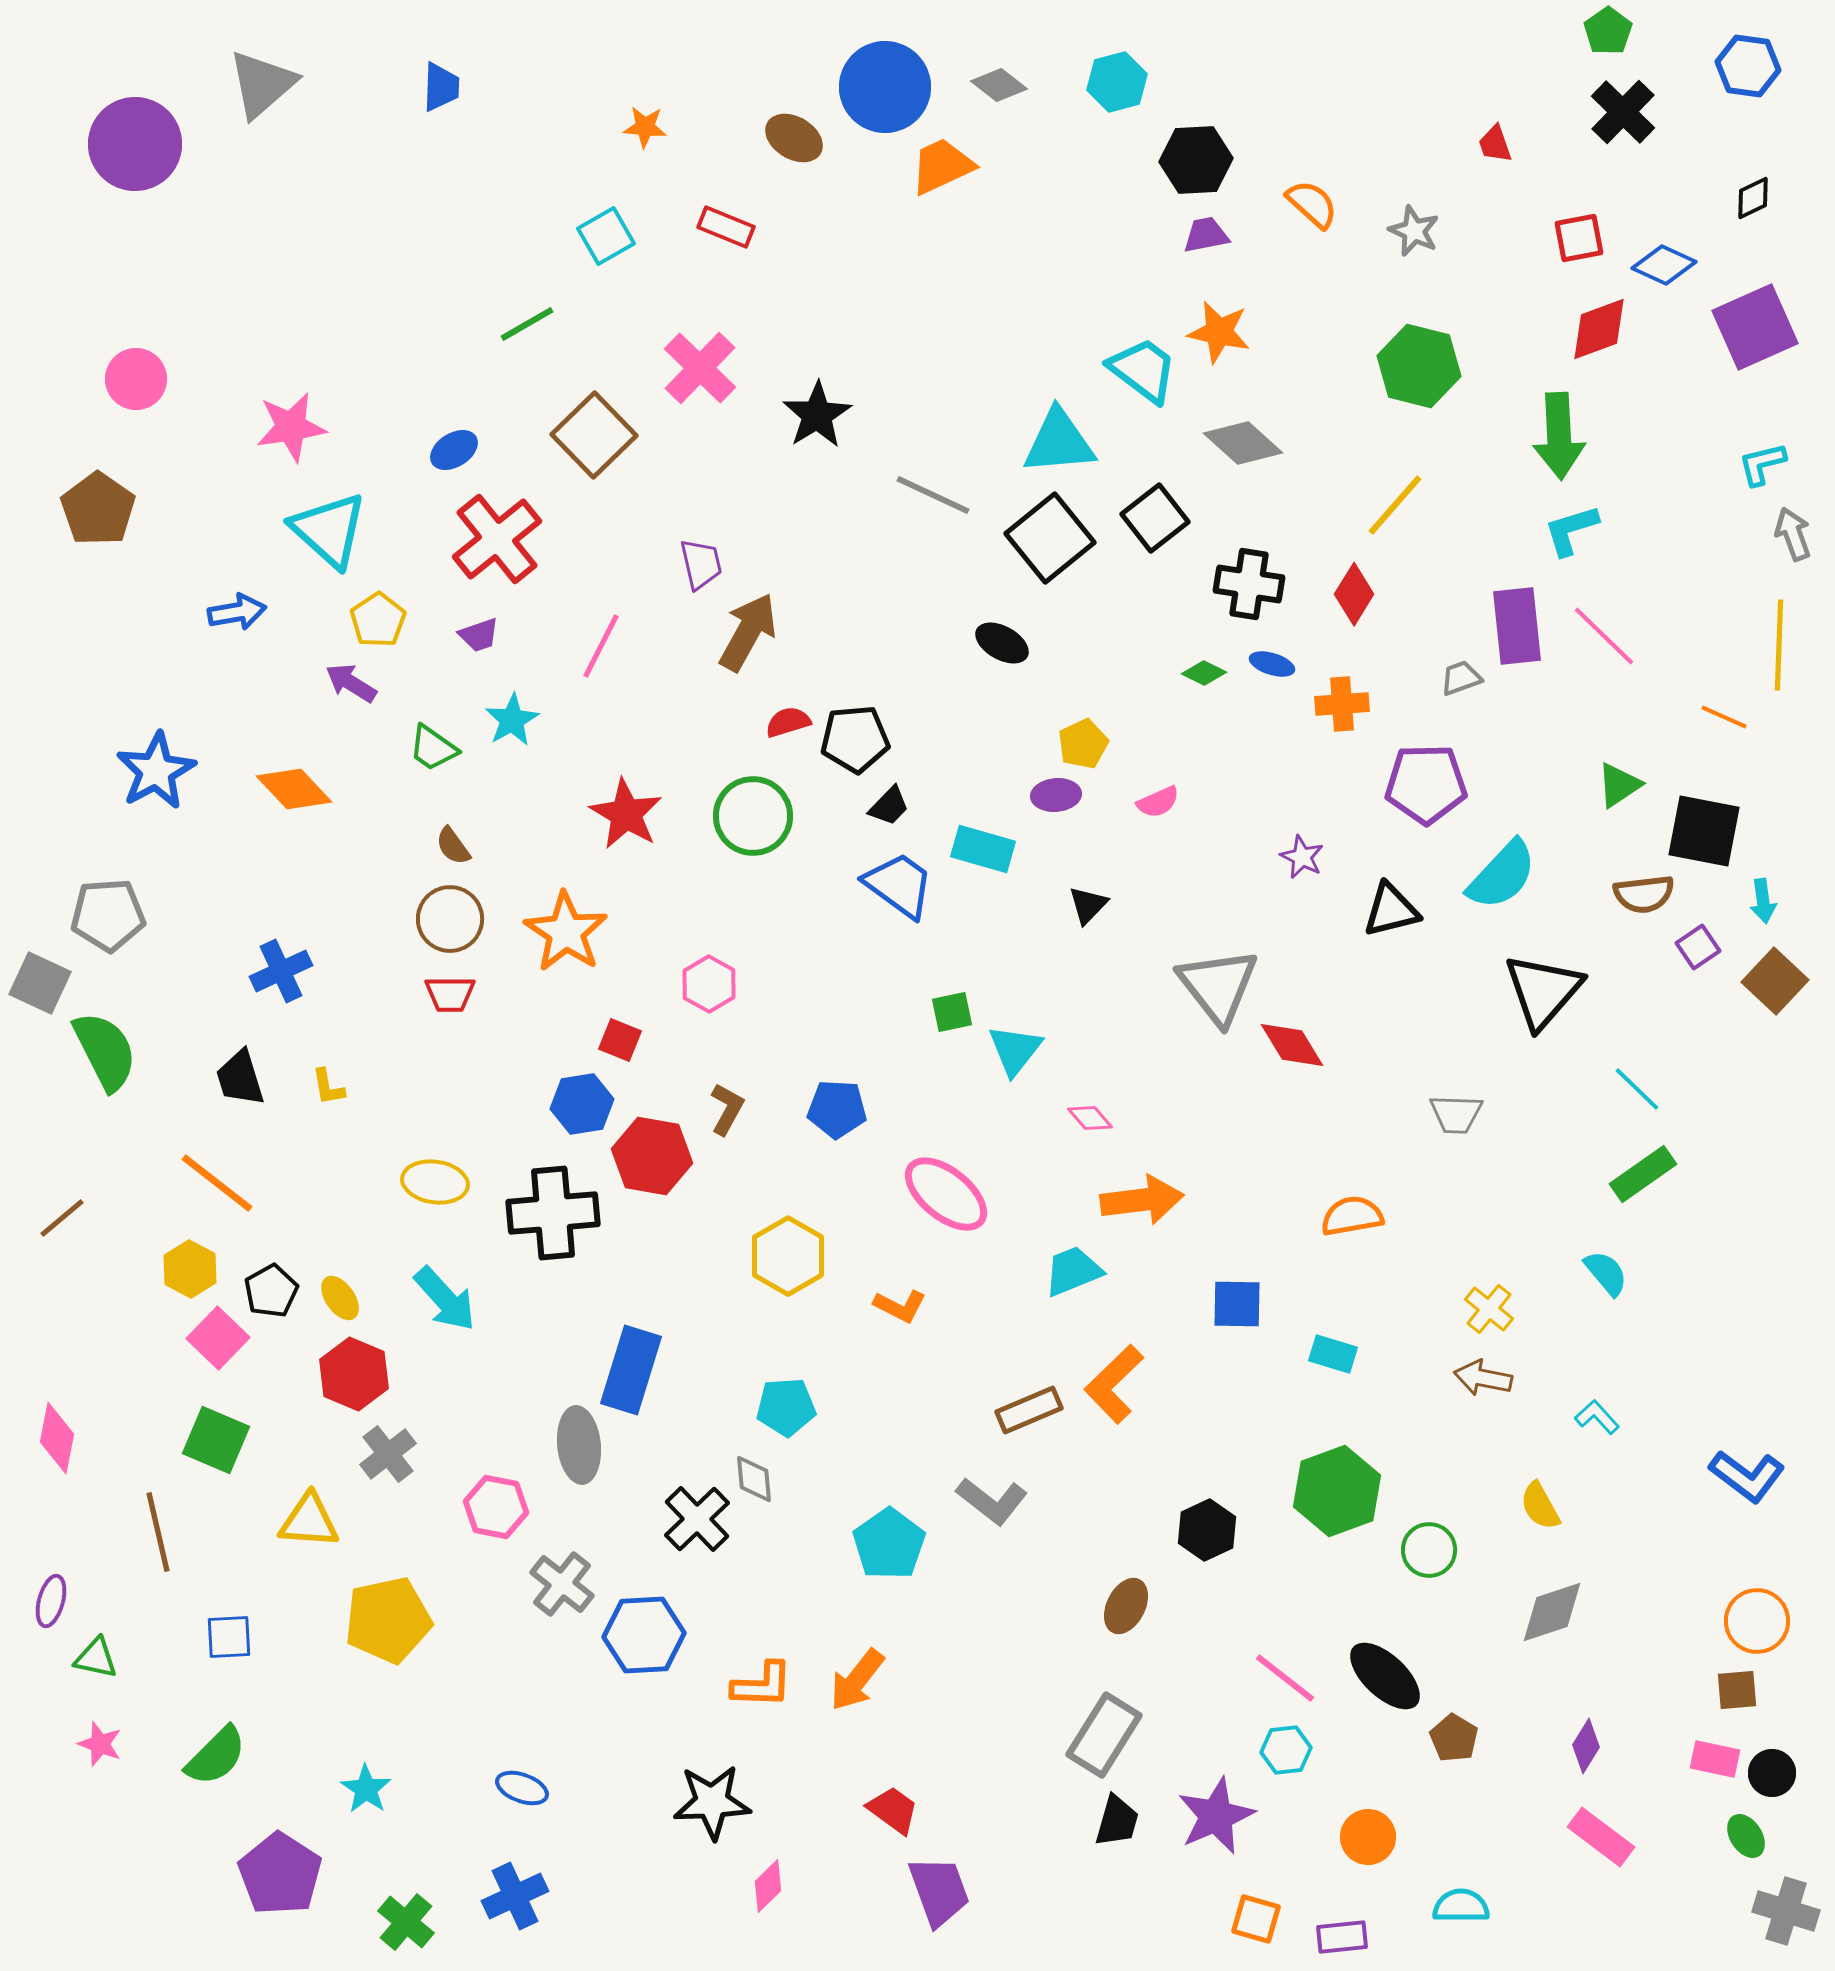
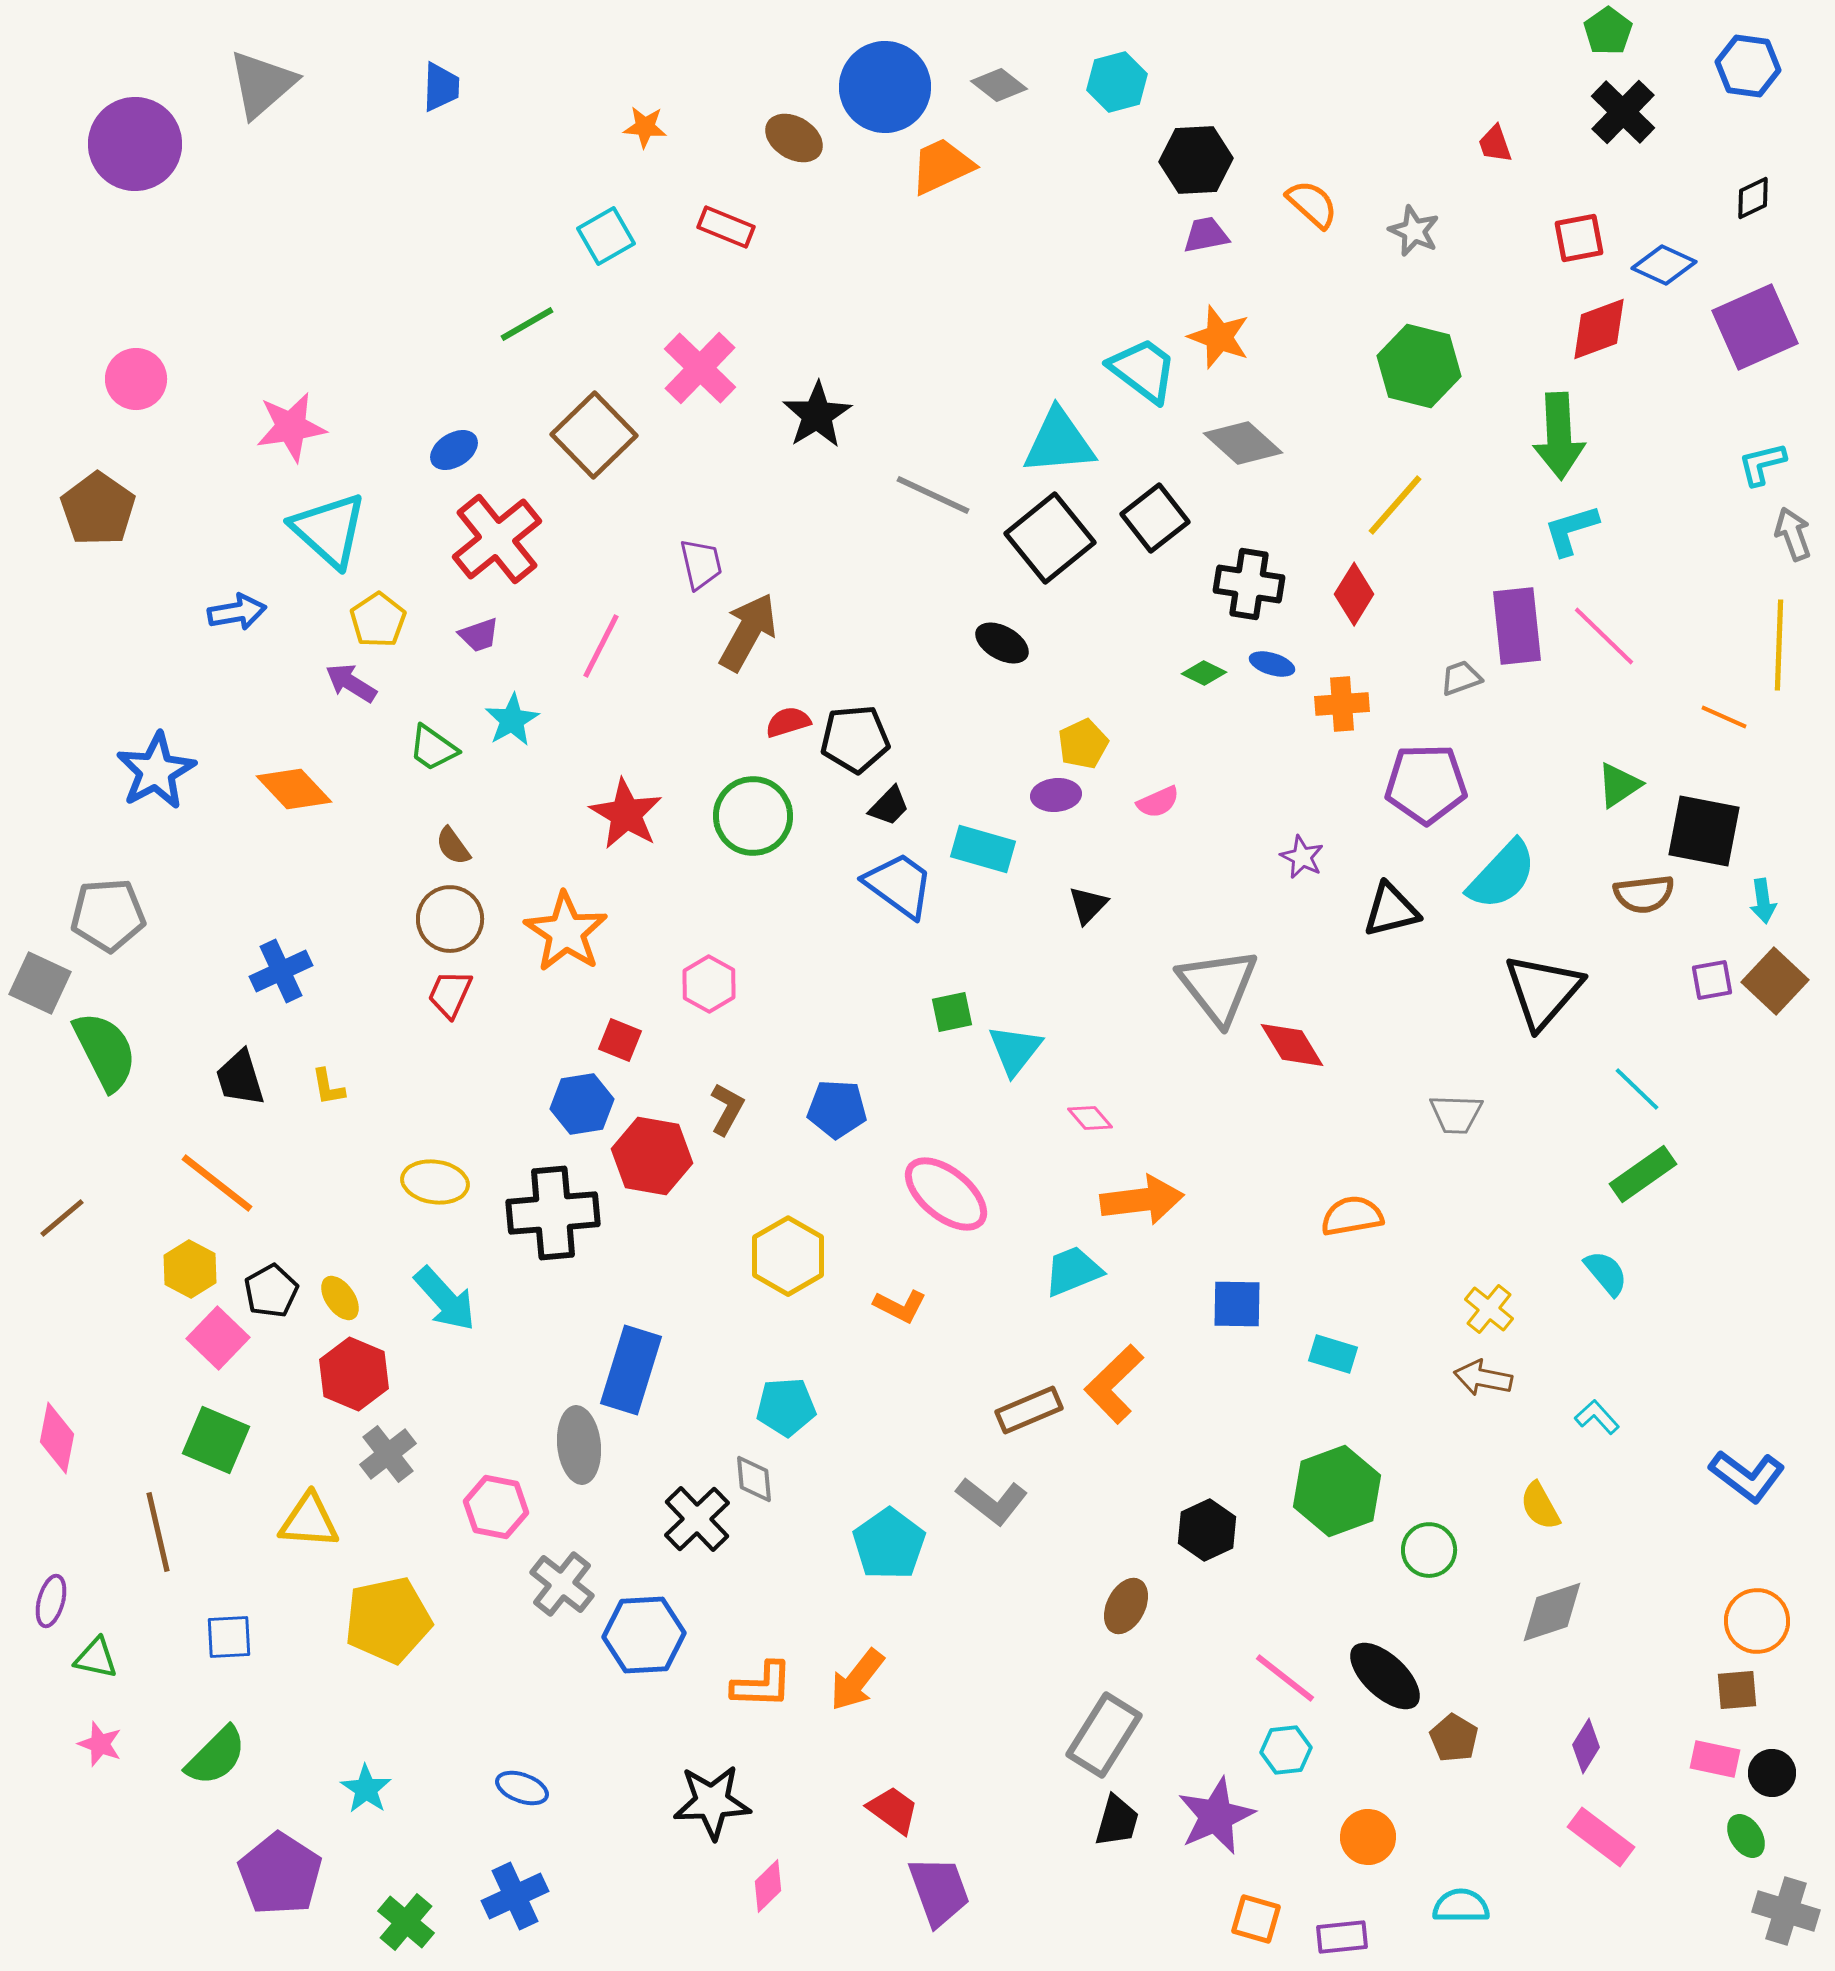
orange star at (1219, 332): moved 5 px down; rotated 8 degrees clockwise
purple square at (1698, 947): moved 14 px right, 33 px down; rotated 24 degrees clockwise
red trapezoid at (450, 994): rotated 114 degrees clockwise
